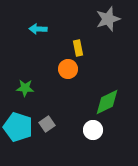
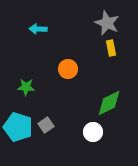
gray star: moved 1 px left, 4 px down; rotated 30 degrees counterclockwise
yellow rectangle: moved 33 px right
green star: moved 1 px right, 1 px up
green diamond: moved 2 px right, 1 px down
gray square: moved 1 px left, 1 px down
white circle: moved 2 px down
